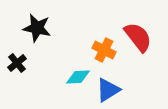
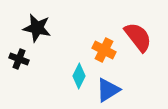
black cross: moved 2 px right, 4 px up; rotated 30 degrees counterclockwise
cyan diamond: moved 1 px right, 1 px up; rotated 60 degrees counterclockwise
